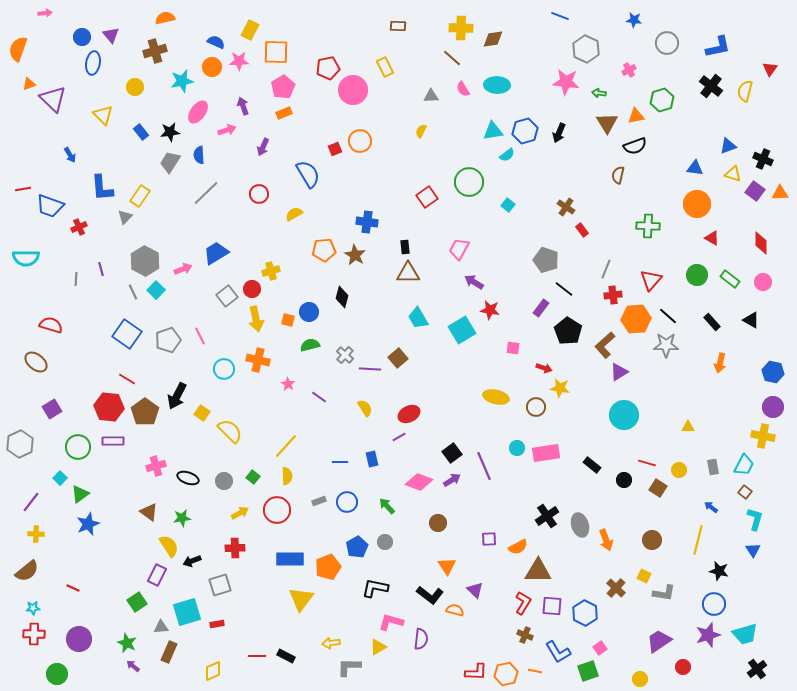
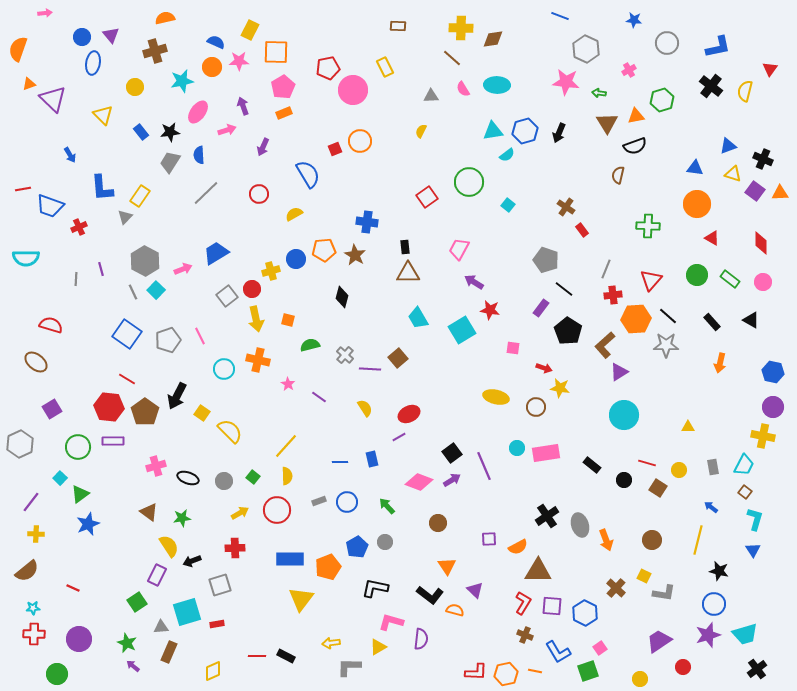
blue circle at (309, 312): moved 13 px left, 53 px up
